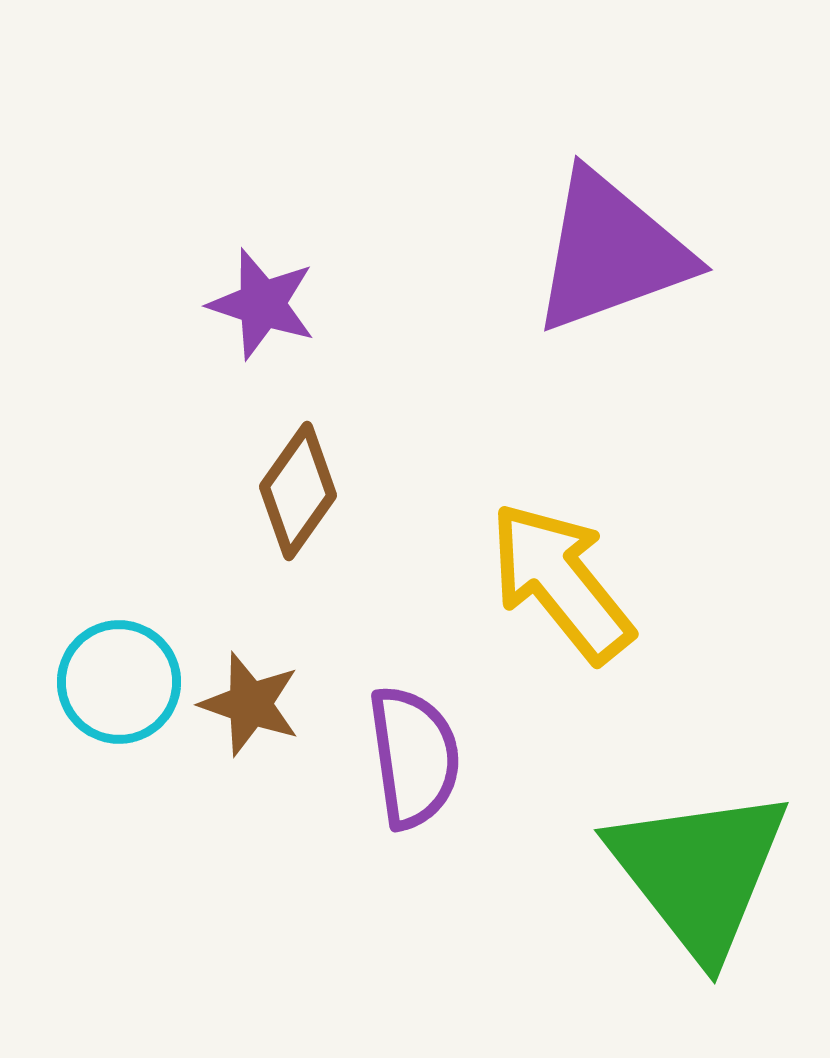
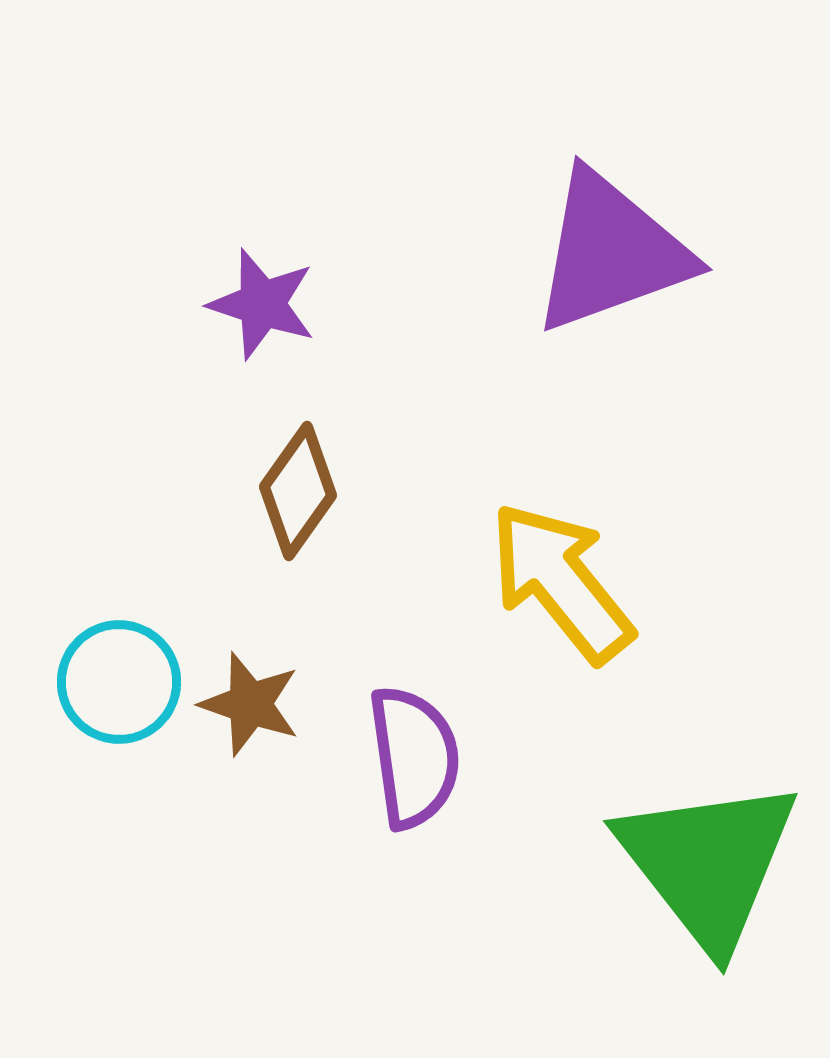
green triangle: moved 9 px right, 9 px up
